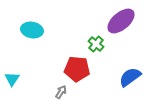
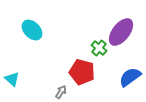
purple ellipse: moved 11 px down; rotated 12 degrees counterclockwise
cyan ellipse: rotated 35 degrees clockwise
green cross: moved 3 px right, 4 px down
red pentagon: moved 5 px right, 3 px down; rotated 10 degrees clockwise
cyan triangle: rotated 21 degrees counterclockwise
